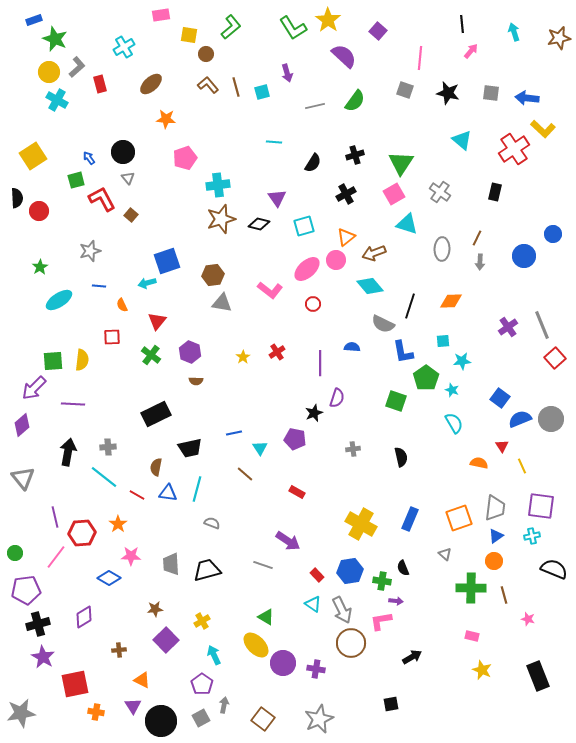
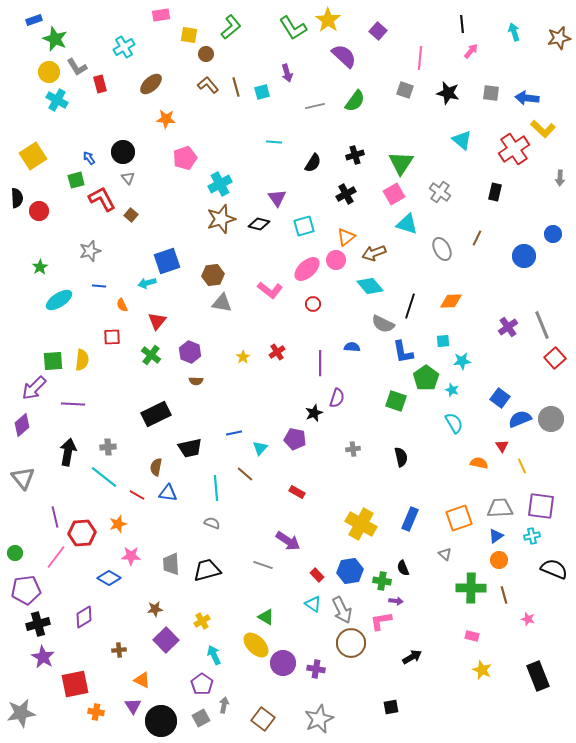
gray L-shape at (77, 67): rotated 100 degrees clockwise
cyan cross at (218, 185): moved 2 px right, 1 px up; rotated 20 degrees counterclockwise
gray ellipse at (442, 249): rotated 30 degrees counterclockwise
gray arrow at (480, 262): moved 80 px right, 84 px up
cyan triangle at (260, 448): rotated 14 degrees clockwise
cyan line at (197, 489): moved 19 px right, 1 px up; rotated 20 degrees counterclockwise
gray trapezoid at (495, 508): moved 5 px right; rotated 100 degrees counterclockwise
orange star at (118, 524): rotated 18 degrees clockwise
orange circle at (494, 561): moved 5 px right, 1 px up
black square at (391, 704): moved 3 px down
